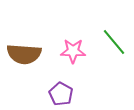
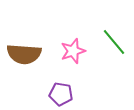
pink star: rotated 20 degrees counterclockwise
purple pentagon: rotated 20 degrees counterclockwise
